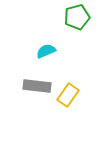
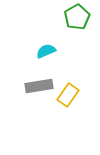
green pentagon: rotated 15 degrees counterclockwise
gray rectangle: moved 2 px right; rotated 16 degrees counterclockwise
